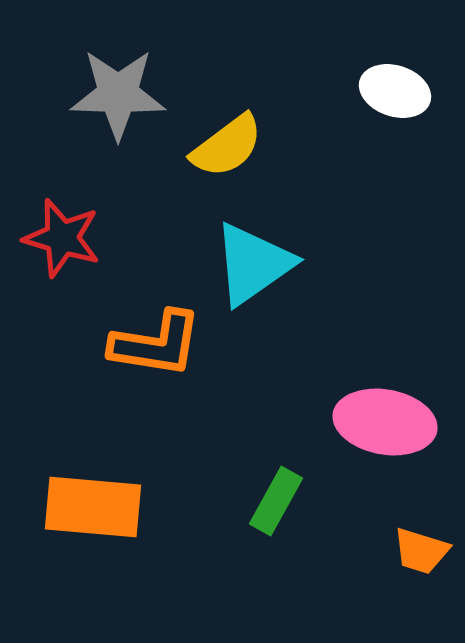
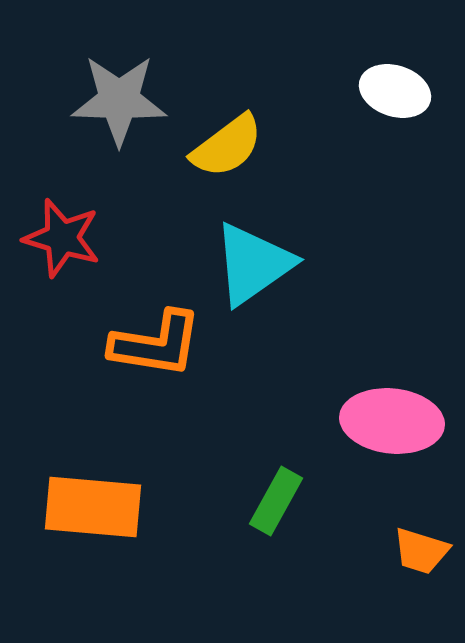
gray star: moved 1 px right, 6 px down
pink ellipse: moved 7 px right, 1 px up; rotated 4 degrees counterclockwise
